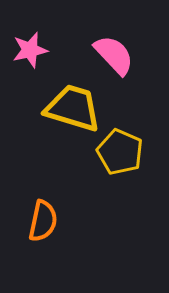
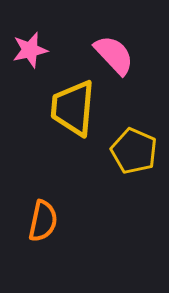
yellow trapezoid: rotated 102 degrees counterclockwise
yellow pentagon: moved 14 px right, 1 px up
